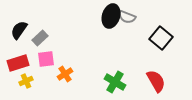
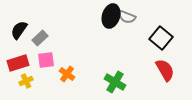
pink square: moved 1 px down
orange cross: moved 2 px right; rotated 21 degrees counterclockwise
red semicircle: moved 9 px right, 11 px up
